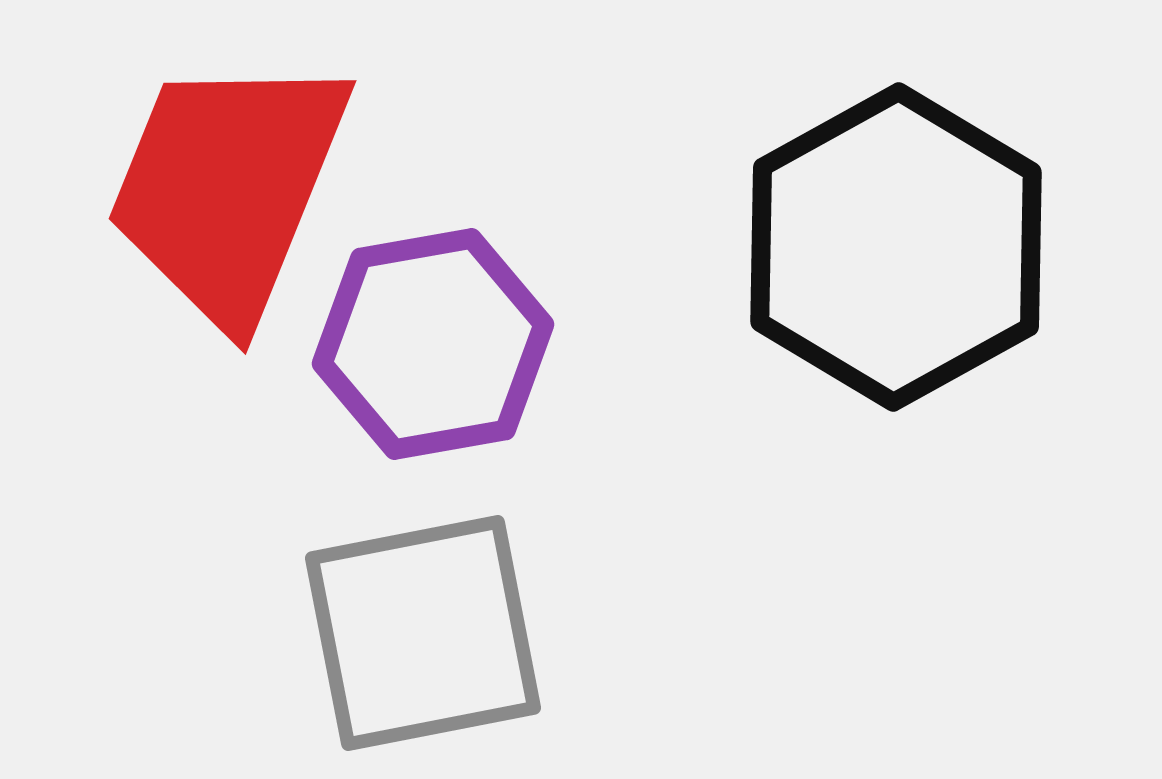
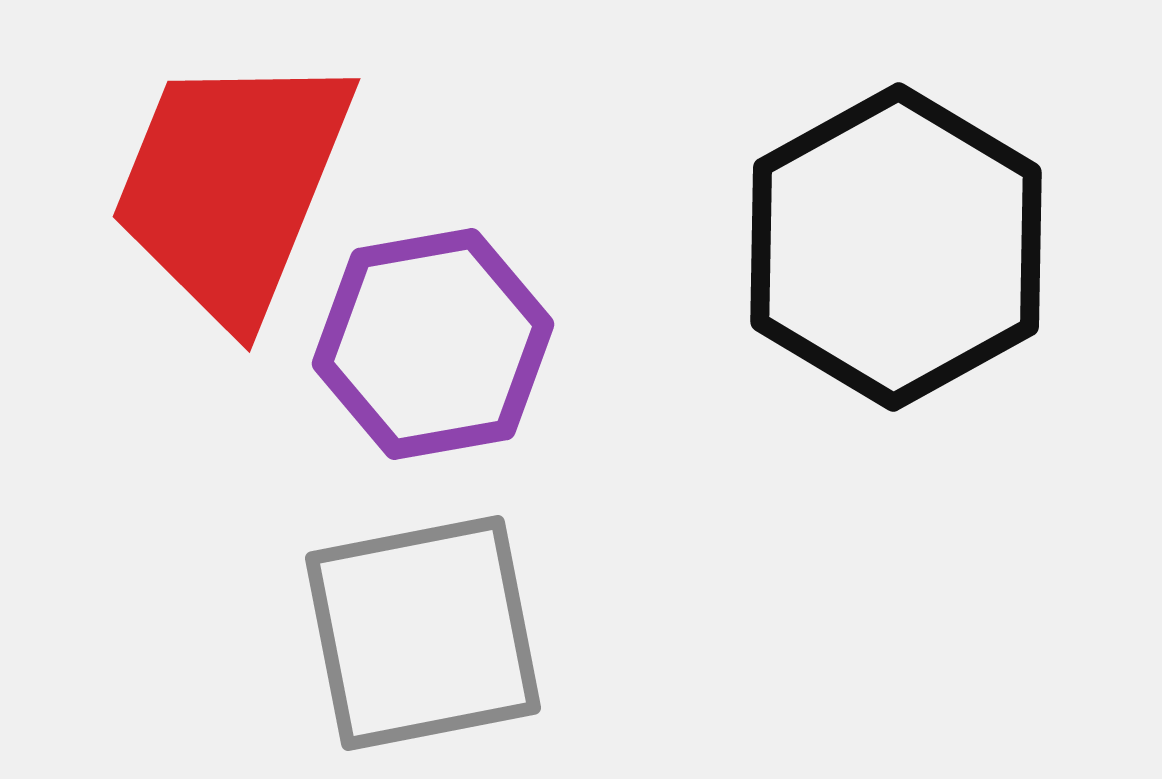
red trapezoid: moved 4 px right, 2 px up
